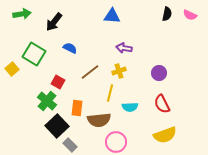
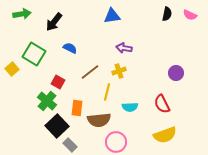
blue triangle: rotated 12 degrees counterclockwise
purple circle: moved 17 px right
yellow line: moved 3 px left, 1 px up
